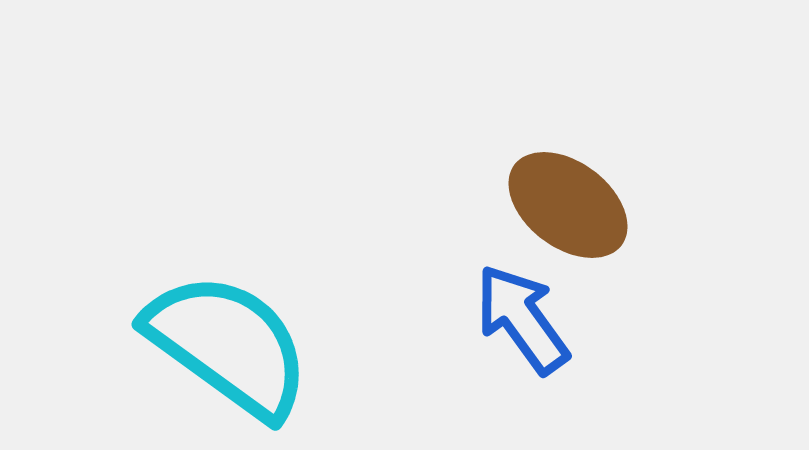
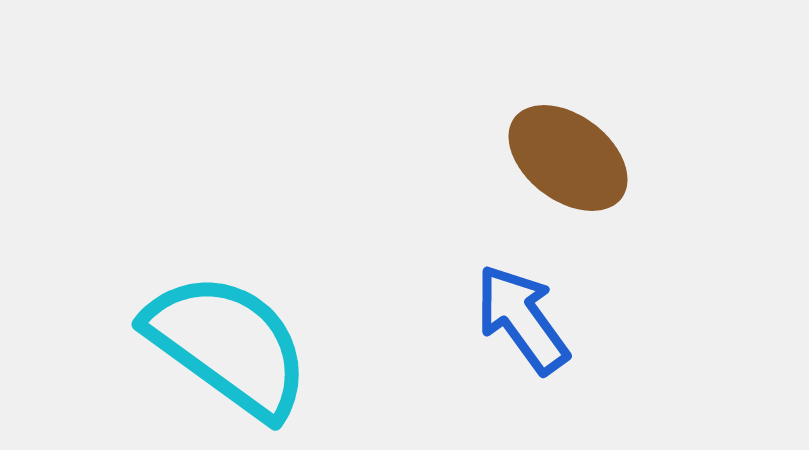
brown ellipse: moved 47 px up
